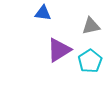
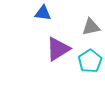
gray triangle: moved 1 px down
purple triangle: moved 1 px left, 1 px up
